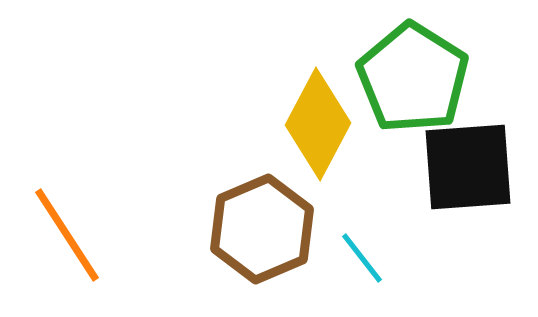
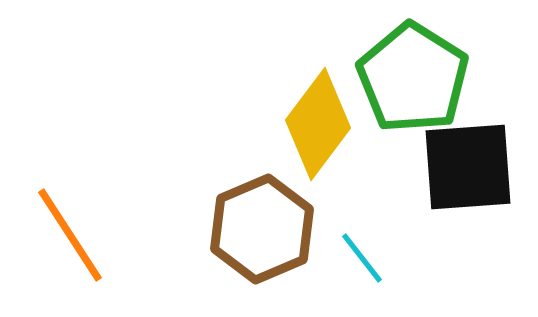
yellow diamond: rotated 9 degrees clockwise
orange line: moved 3 px right
